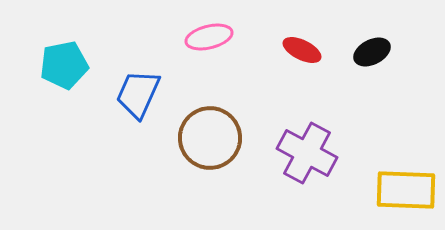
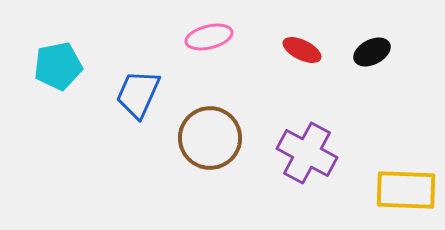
cyan pentagon: moved 6 px left, 1 px down
